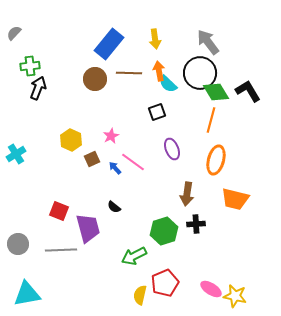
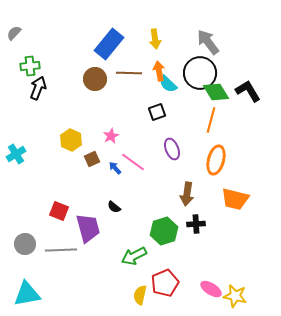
gray circle: moved 7 px right
